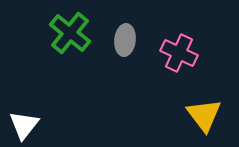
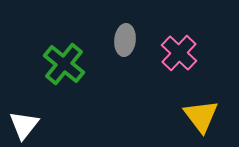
green cross: moved 6 px left, 31 px down
pink cross: rotated 18 degrees clockwise
yellow triangle: moved 3 px left, 1 px down
